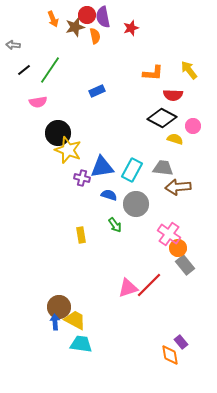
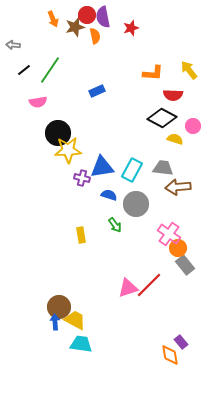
yellow star: rotated 24 degrees counterclockwise
